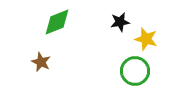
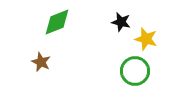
black star: moved 1 px right; rotated 24 degrees clockwise
